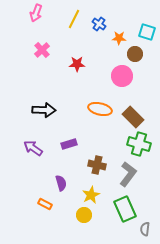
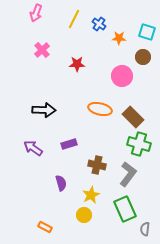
brown circle: moved 8 px right, 3 px down
orange rectangle: moved 23 px down
